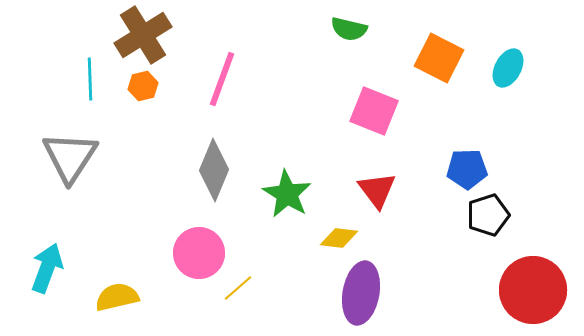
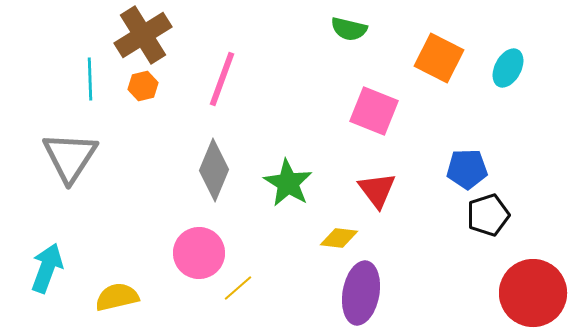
green star: moved 1 px right, 11 px up
red circle: moved 3 px down
